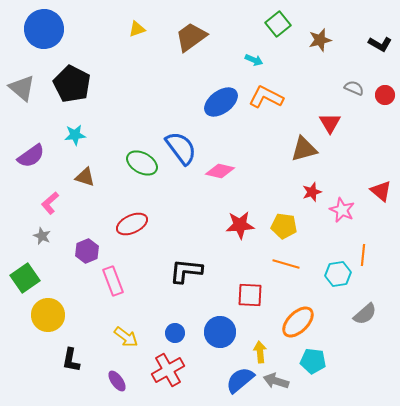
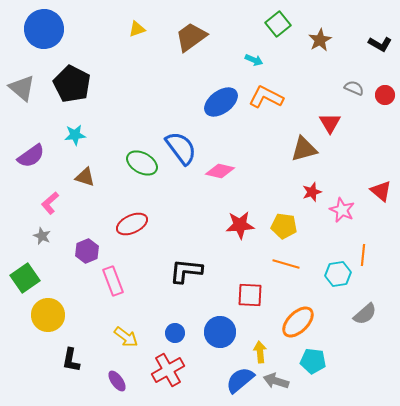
brown star at (320, 40): rotated 15 degrees counterclockwise
